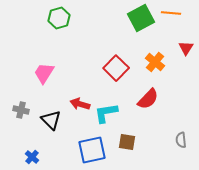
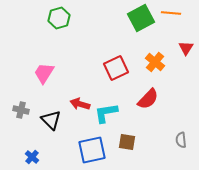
red square: rotated 20 degrees clockwise
